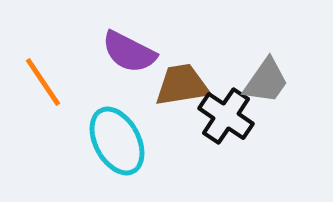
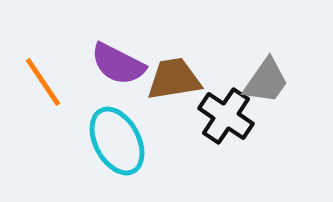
purple semicircle: moved 11 px left, 12 px down
brown trapezoid: moved 8 px left, 6 px up
